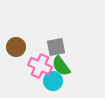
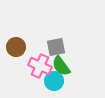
cyan circle: moved 1 px right
